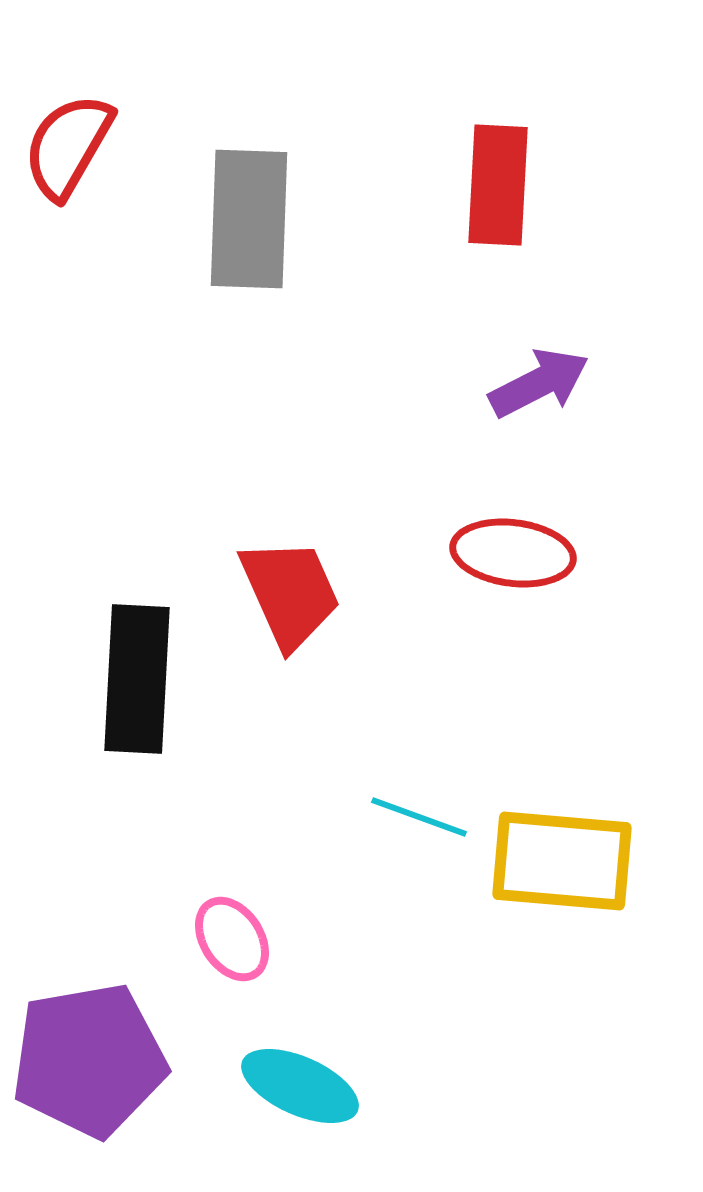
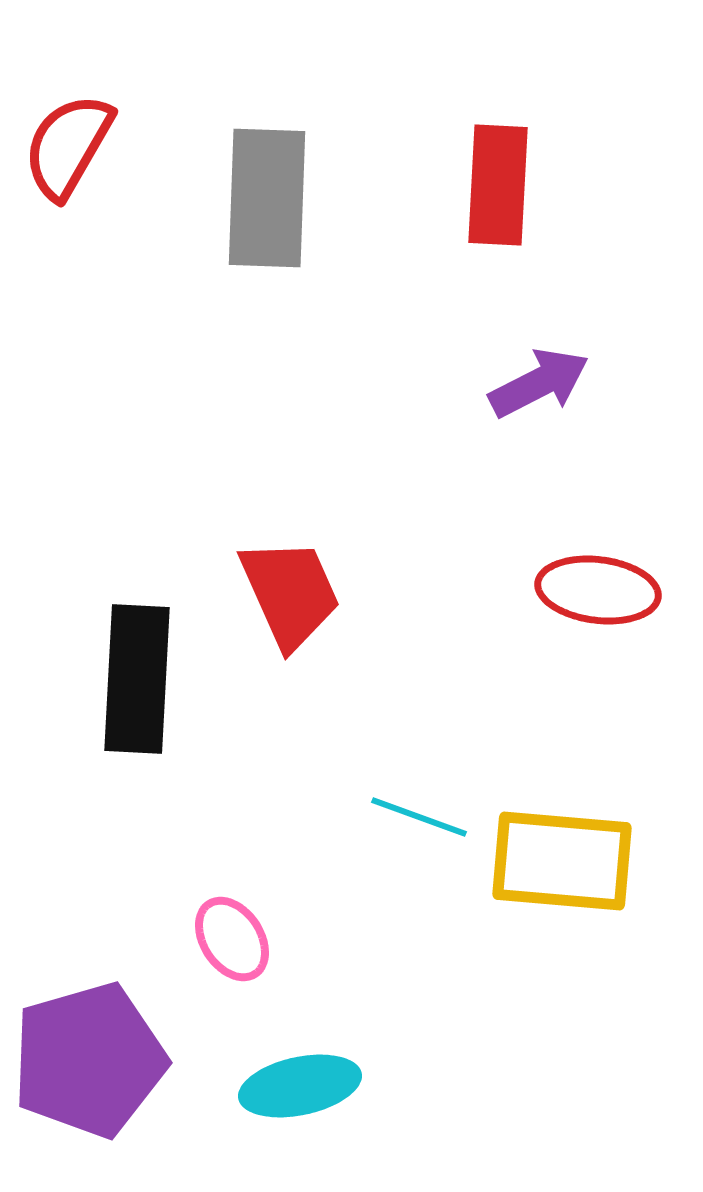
gray rectangle: moved 18 px right, 21 px up
red ellipse: moved 85 px right, 37 px down
purple pentagon: rotated 6 degrees counterclockwise
cyan ellipse: rotated 36 degrees counterclockwise
